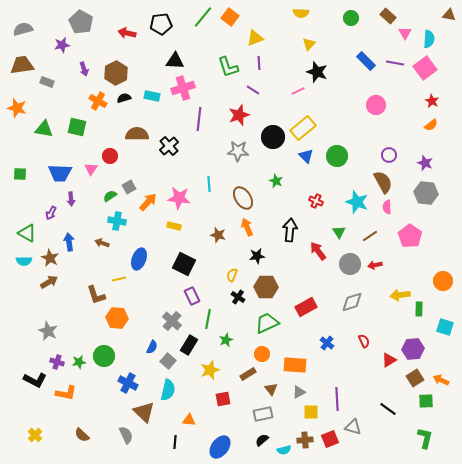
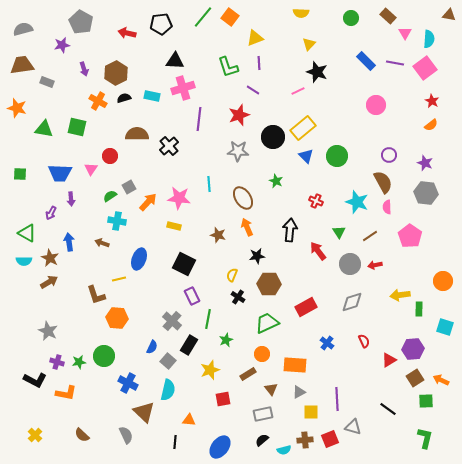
brown hexagon at (266, 287): moved 3 px right, 3 px up
